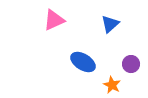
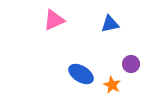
blue triangle: rotated 30 degrees clockwise
blue ellipse: moved 2 px left, 12 px down
